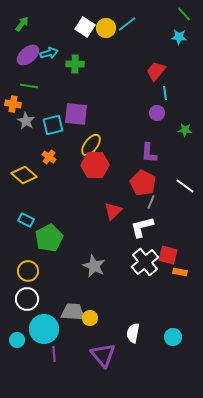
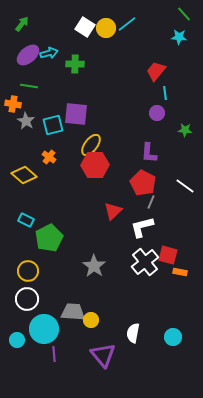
gray star at (94, 266): rotated 10 degrees clockwise
yellow circle at (90, 318): moved 1 px right, 2 px down
